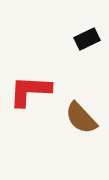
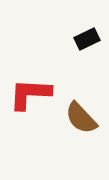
red L-shape: moved 3 px down
